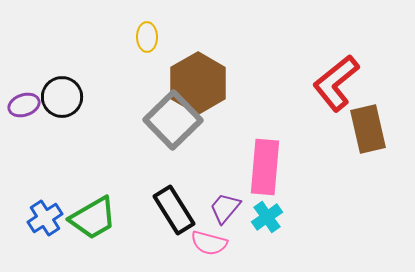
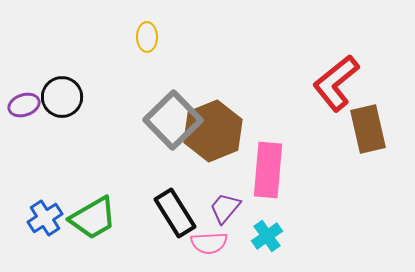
brown hexagon: moved 15 px right, 48 px down; rotated 8 degrees clockwise
pink rectangle: moved 3 px right, 3 px down
black rectangle: moved 1 px right, 3 px down
cyan cross: moved 19 px down
pink semicircle: rotated 18 degrees counterclockwise
